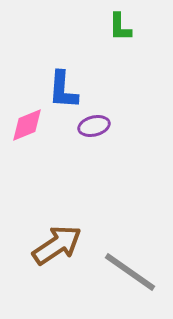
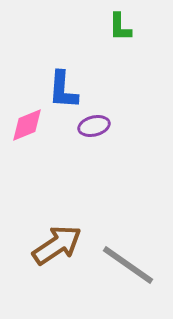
gray line: moved 2 px left, 7 px up
